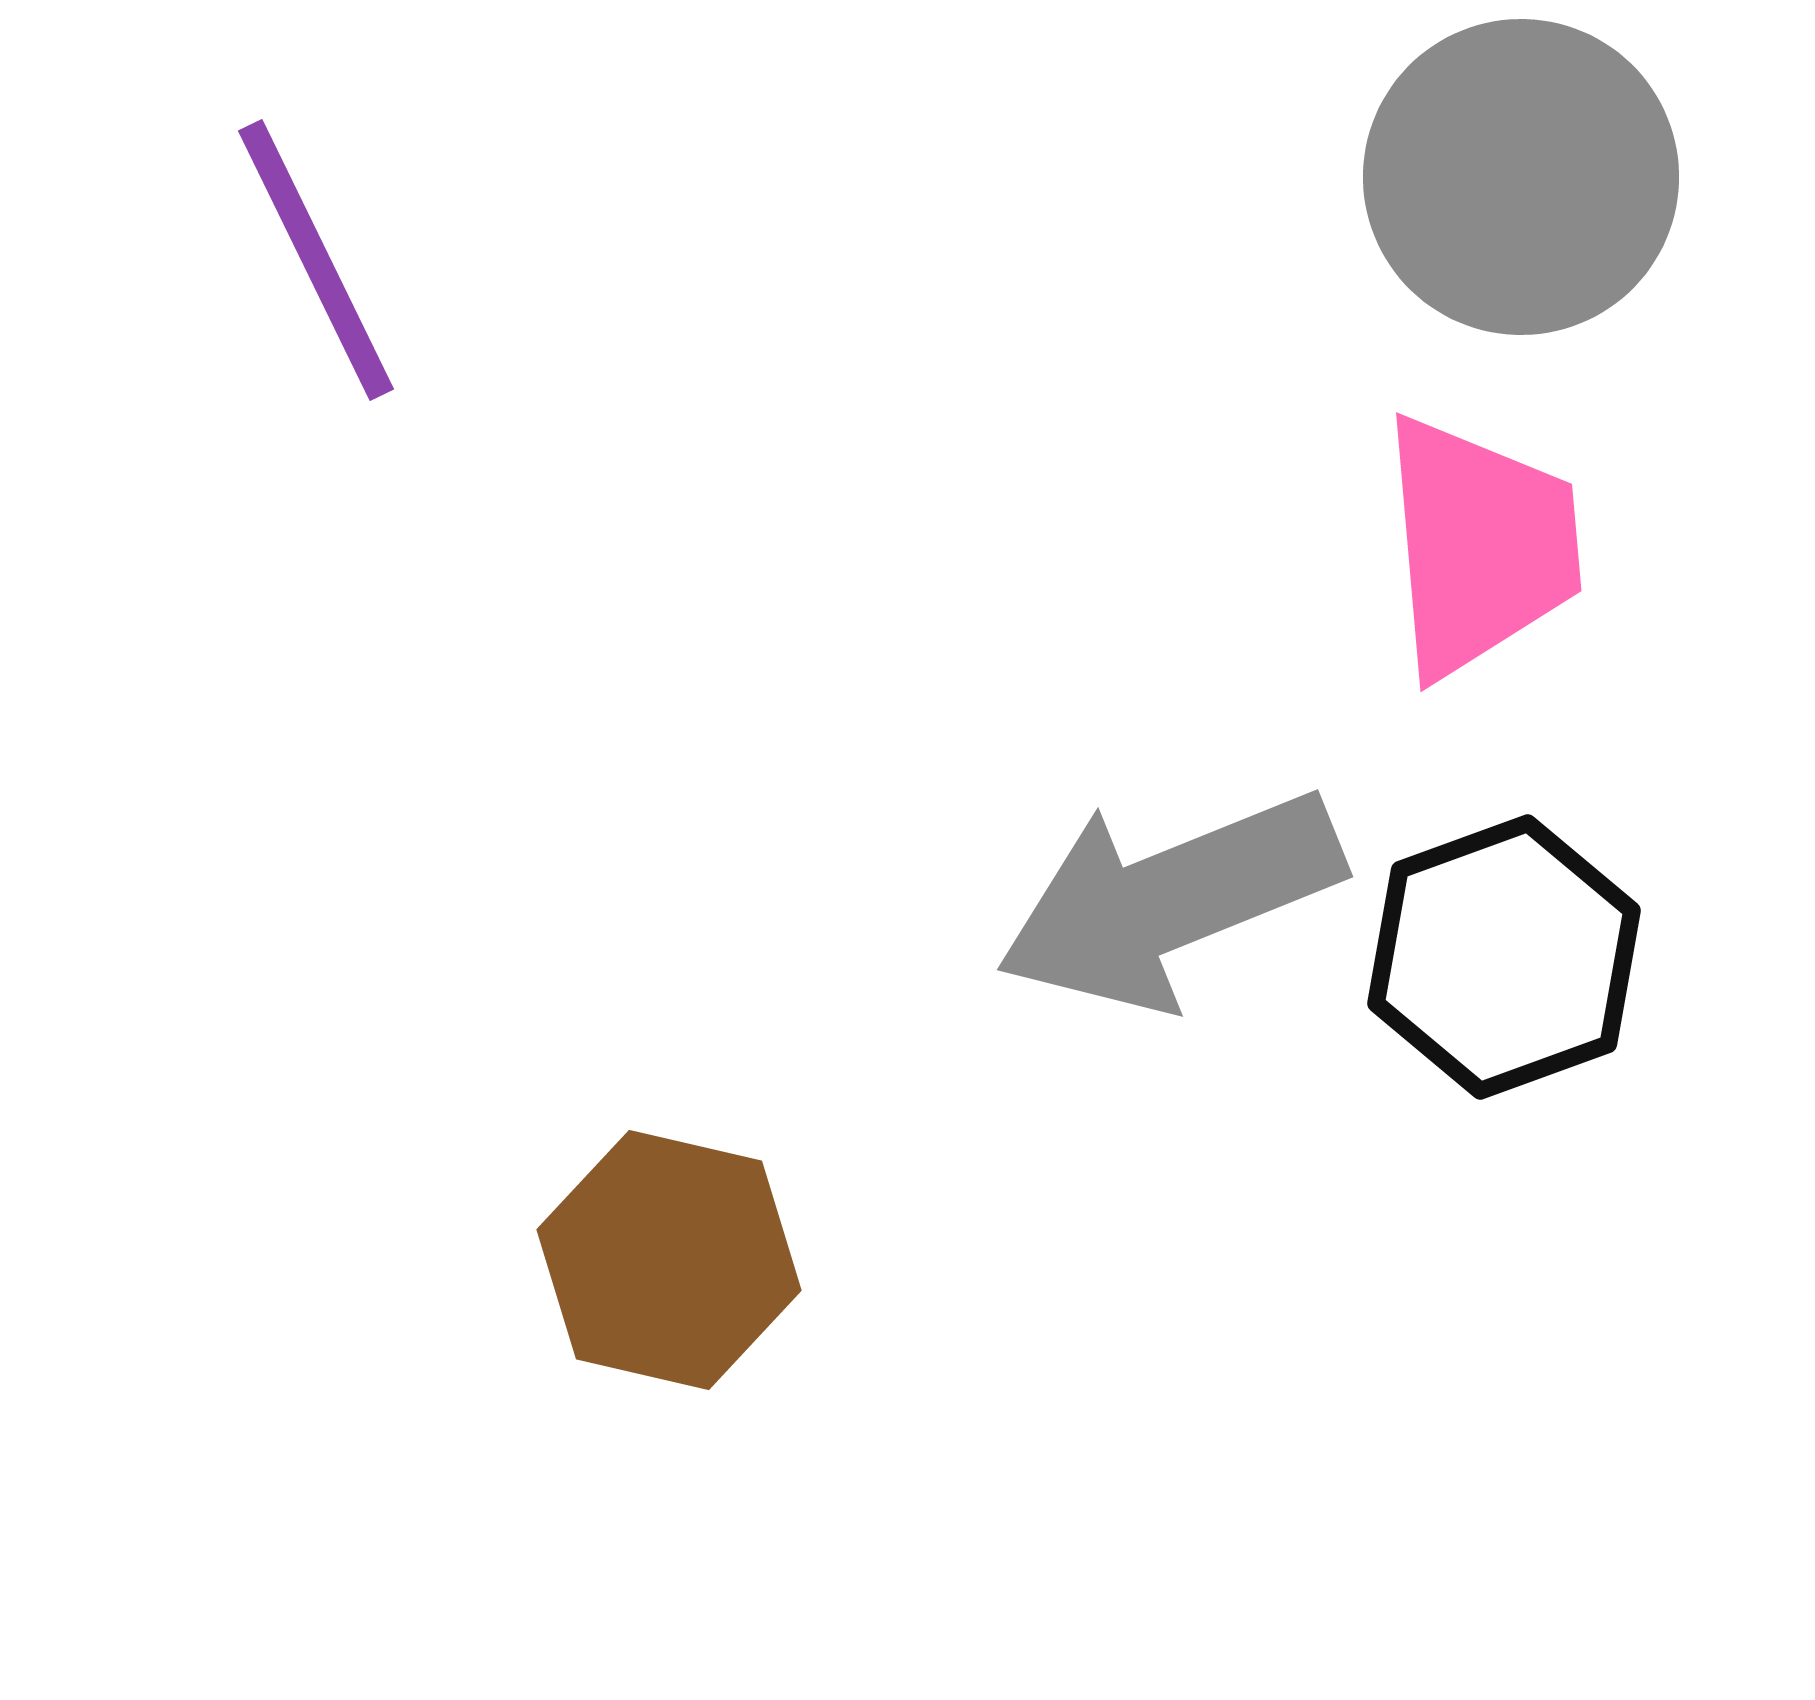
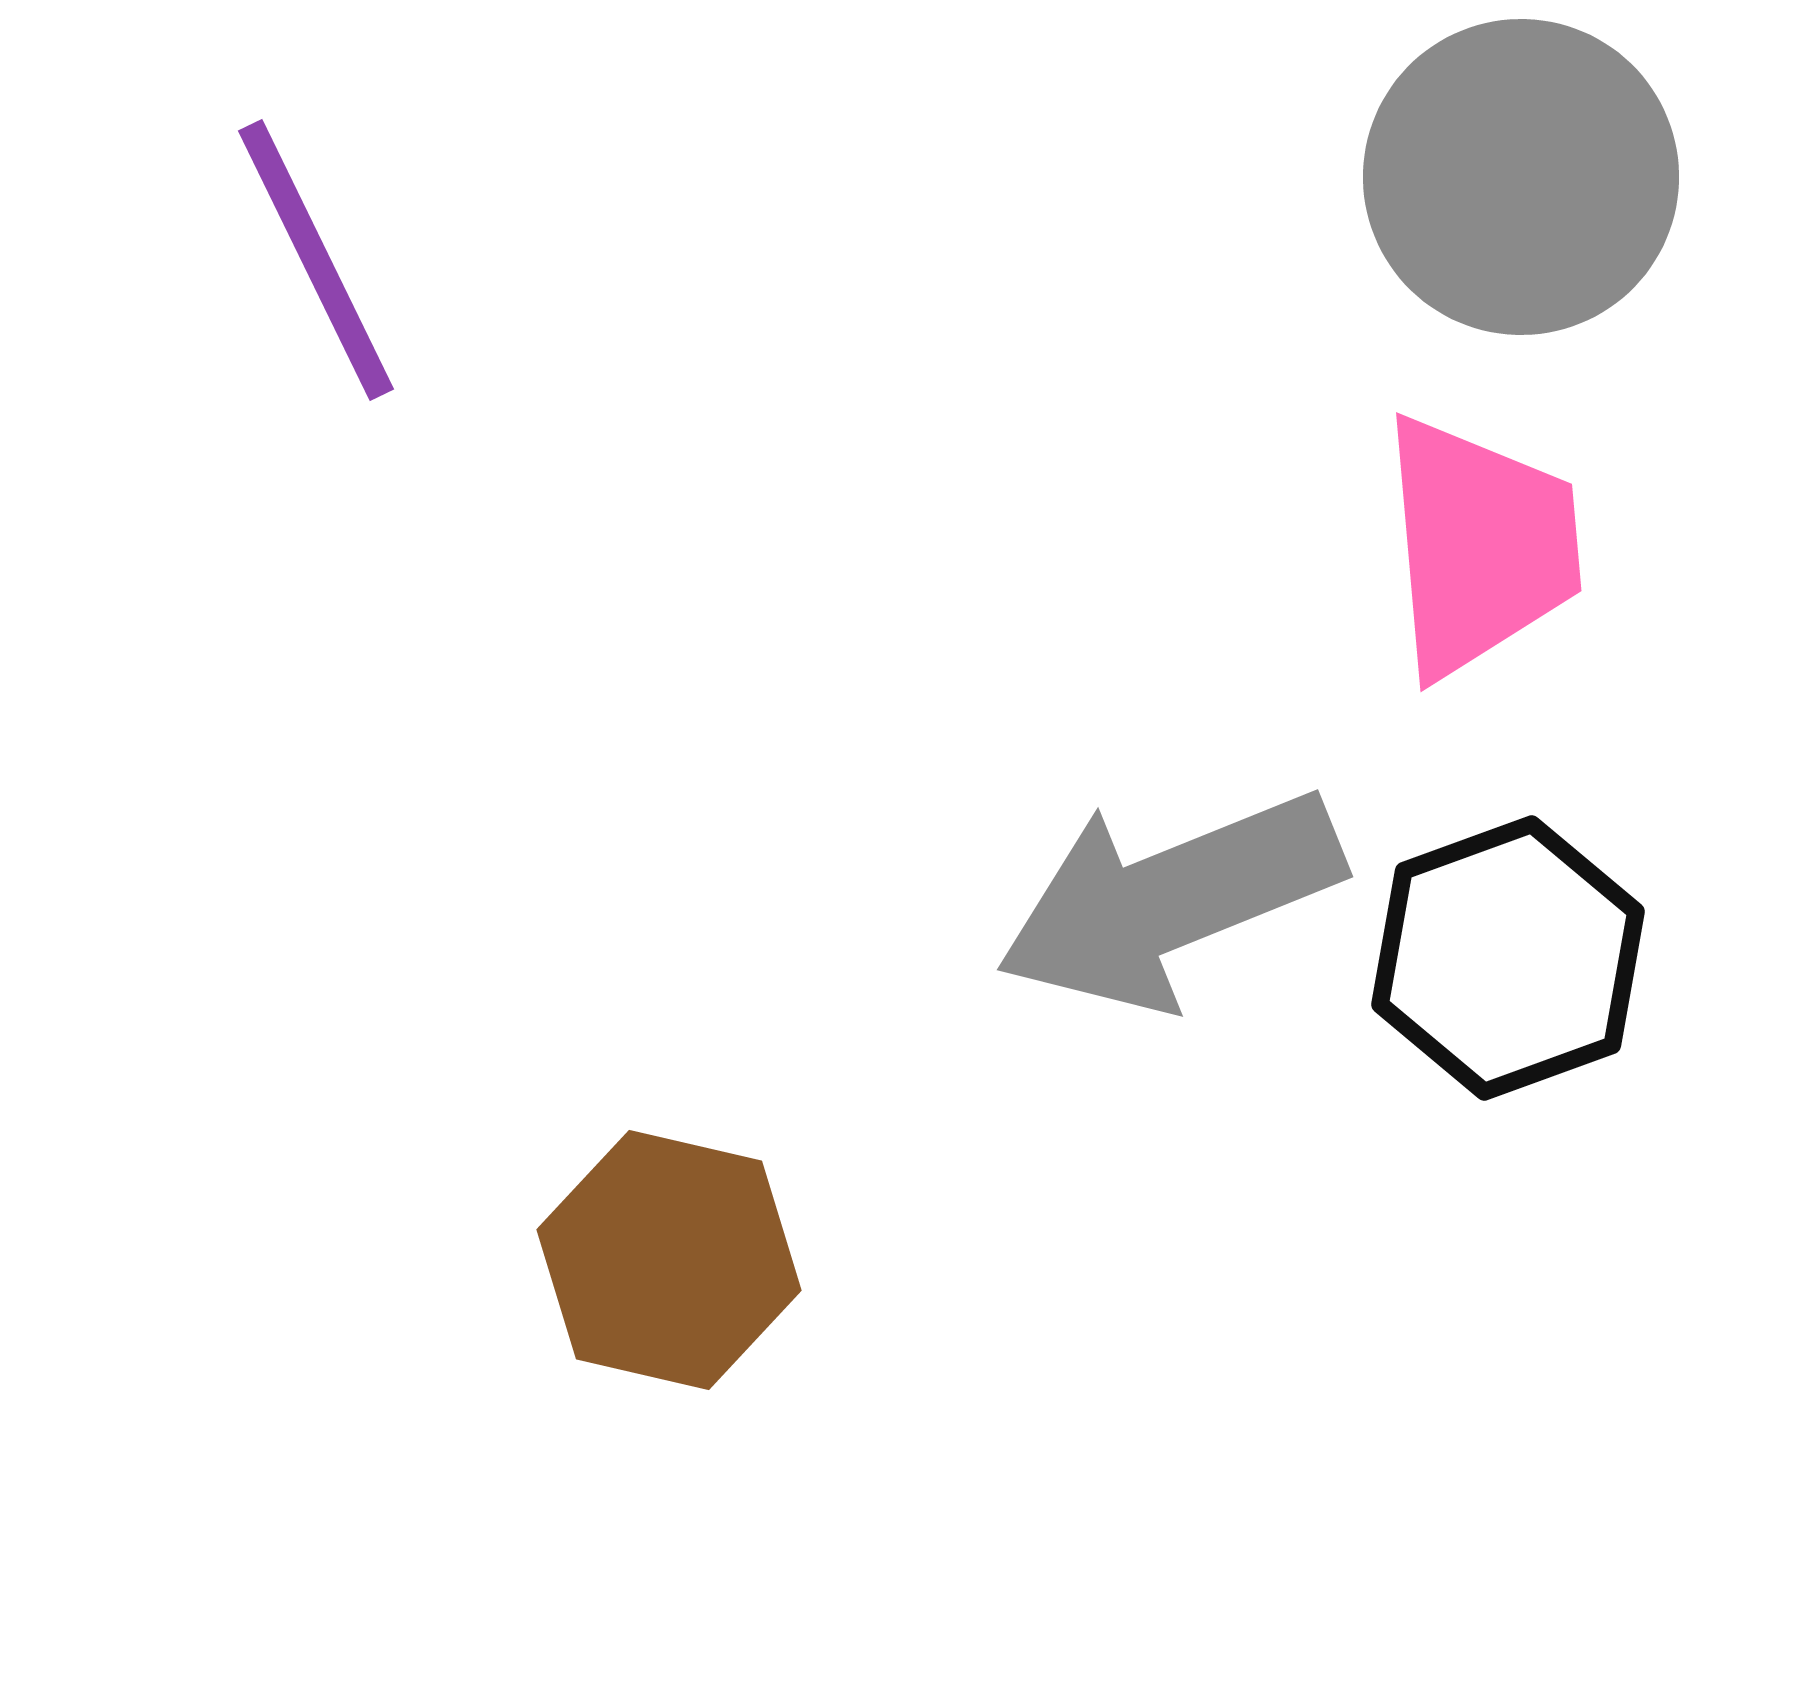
black hexagon: moved 4 px right, 1 px down
